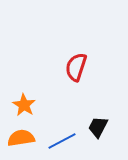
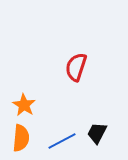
black trapezoid: moved 1 px left, 6 px down
orange semicircle: rotated 104 degrees clockwise
